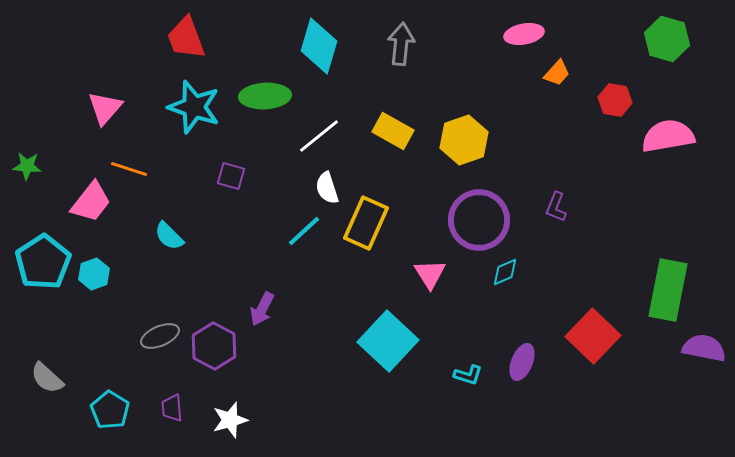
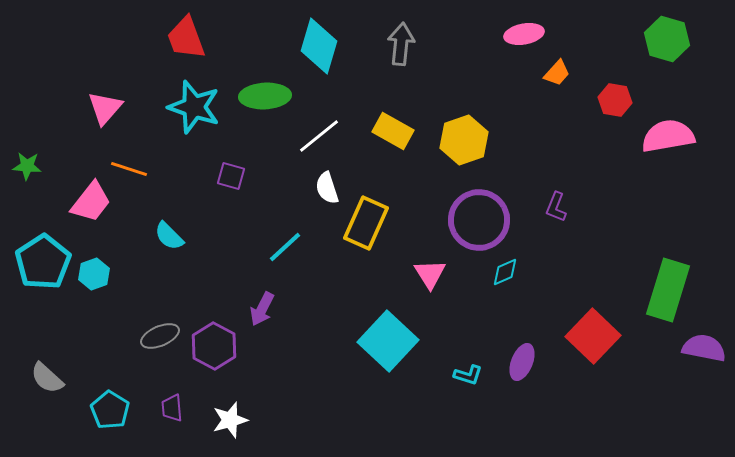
cyan line at (304, 231): moved 19 px left, 16 px down
green rectangle at (668, 290): rotated 6 degrees clockwise
